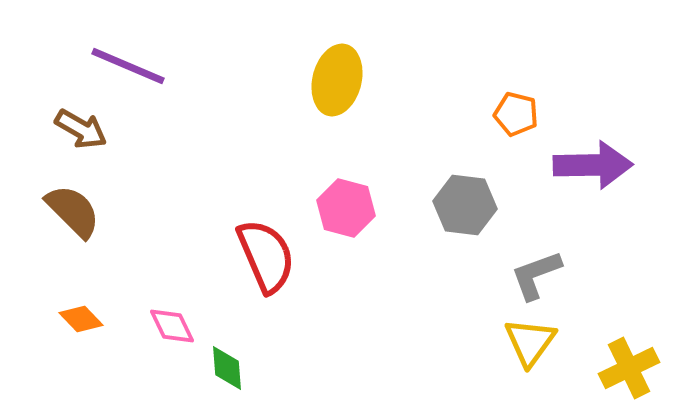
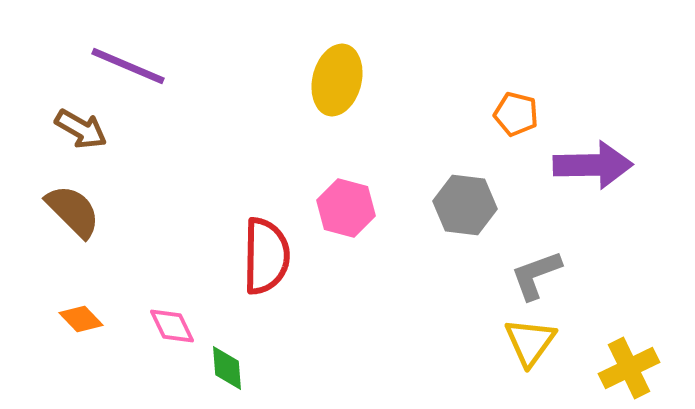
red semicircle: rotated 24 degrees clockwise
